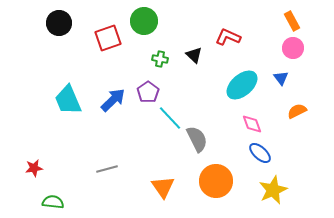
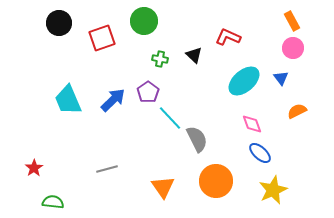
red square: moved 6 px left
cyan ellipse: moved 2 px right, 4 px up
red star: rotated 24 degrees counterclockwise
